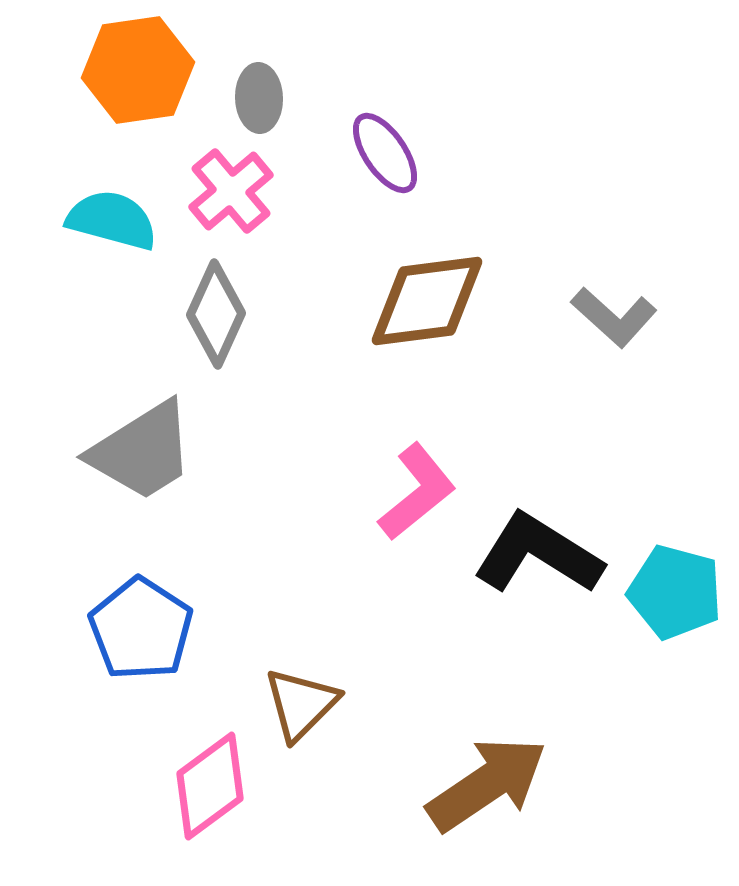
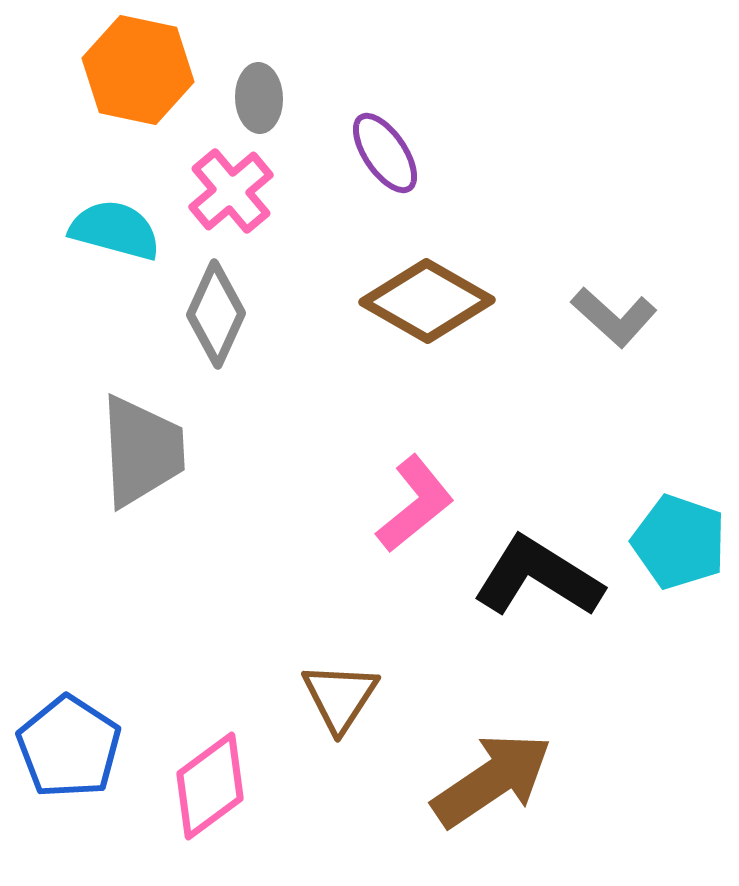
orange hexagon: rotated 20 degrees clockwise
cyan semicircle: moved 3 px right, 10 px down
brown diamond: rotated 37 degrees clockwise
gray trapezoid: rotated 61 degrees counterclockwise
pink L-shape: moved 2 px left, 12 px down
black L-shape: moved 23 px down
cyan pentagon: moved 4 px right, 50 px up; rotated 4 degrees clockwise
blue pentagon: moved 72 px left, 118 px down
brown triangle: moved 39 px right, 7 px up; rotated 12 degrees counterclockwise
brown arrow: moved 5 px right, 4 px up
